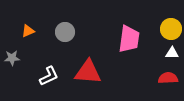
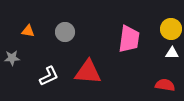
orange triangle: rotated 32 degrees clockwise
red semicircle: moved 3 px left, 7 px down; rotated 12 degrees clockwise
